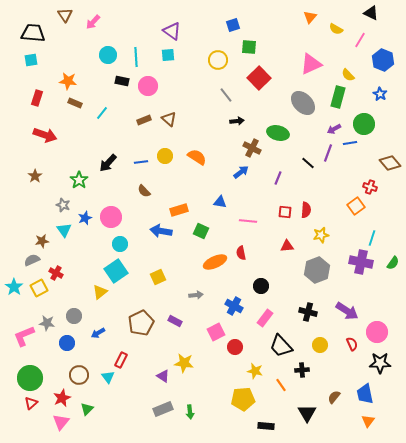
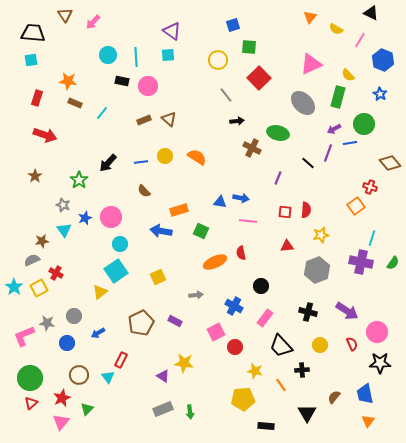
blue arrow at (241, 172): moved 26 px down; rotated 49 degrees clockwise
